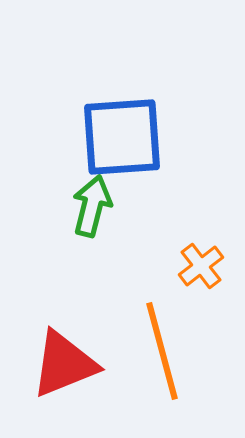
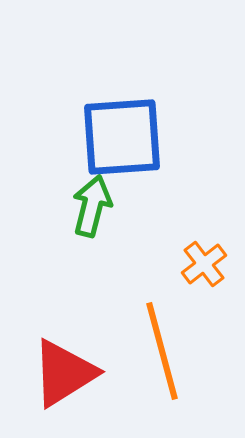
orange cross: moved 3 px right, 2 px up
red triangle: moved 9 px down; rotated 10 degrees counterclockwise
